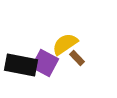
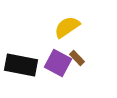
yellow semicircle: moved 2 px right, 17 px up
purple square: moved 13 px right
